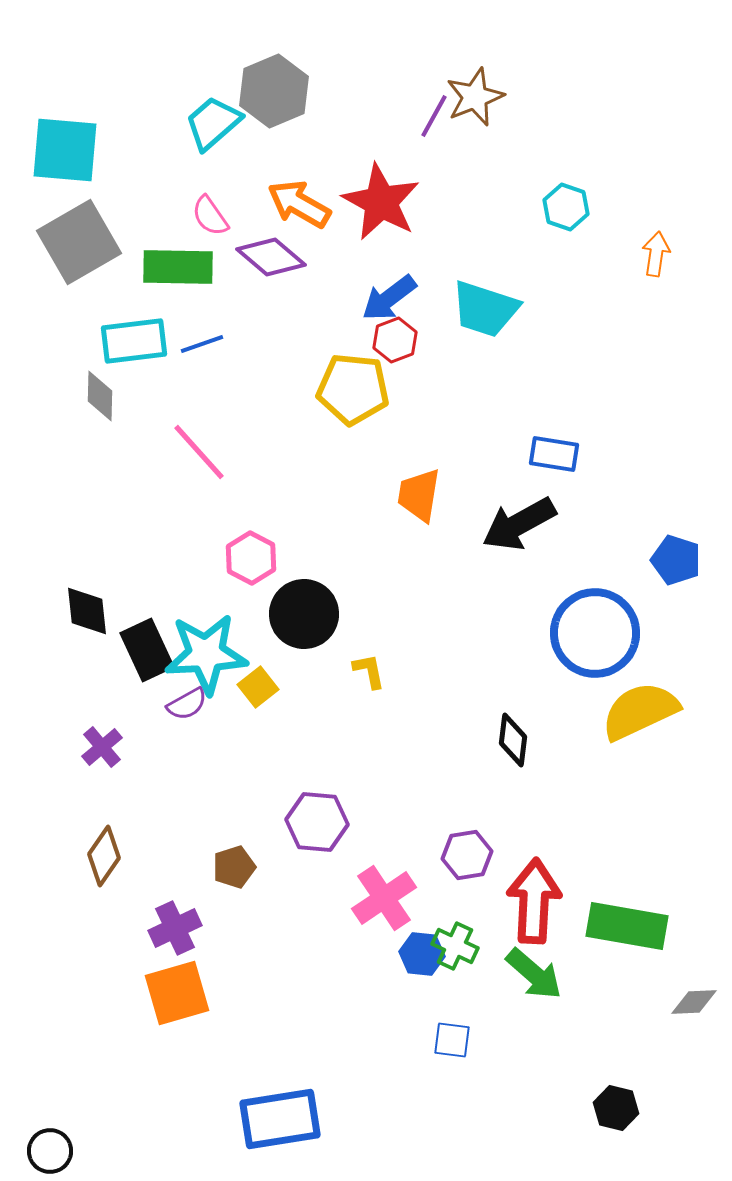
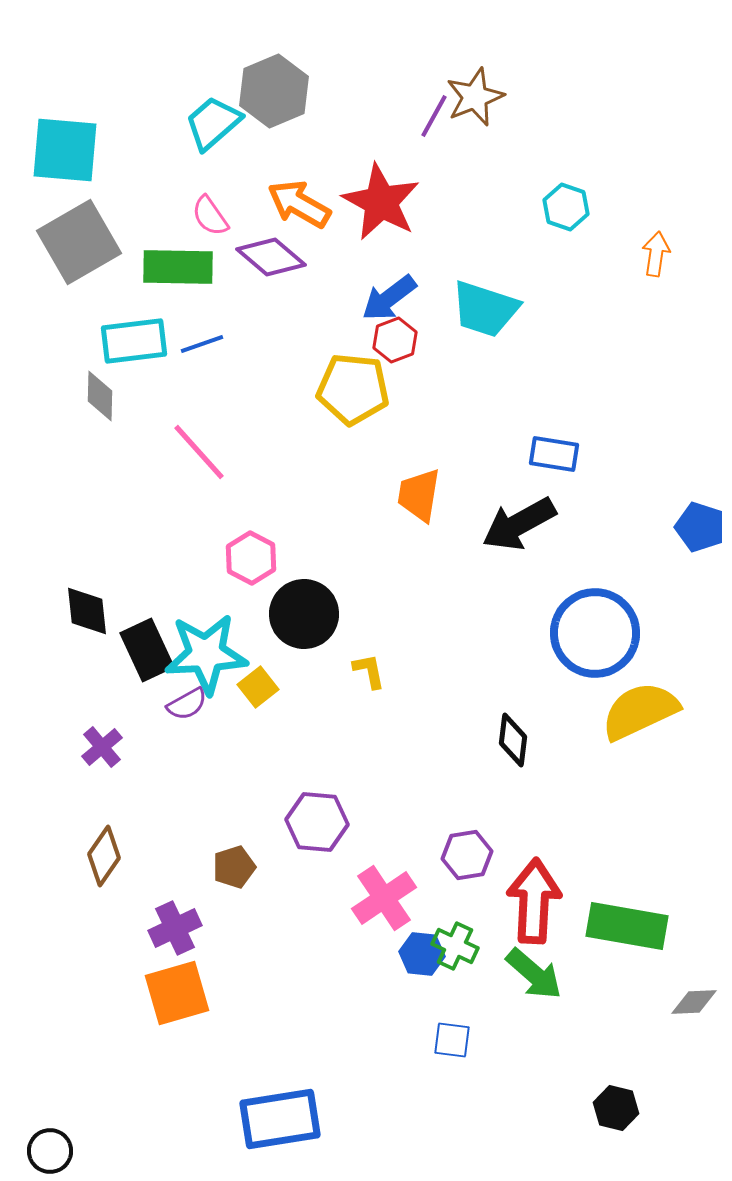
blue pentagon at (676, 560): moved 24 px right, 33 px up
